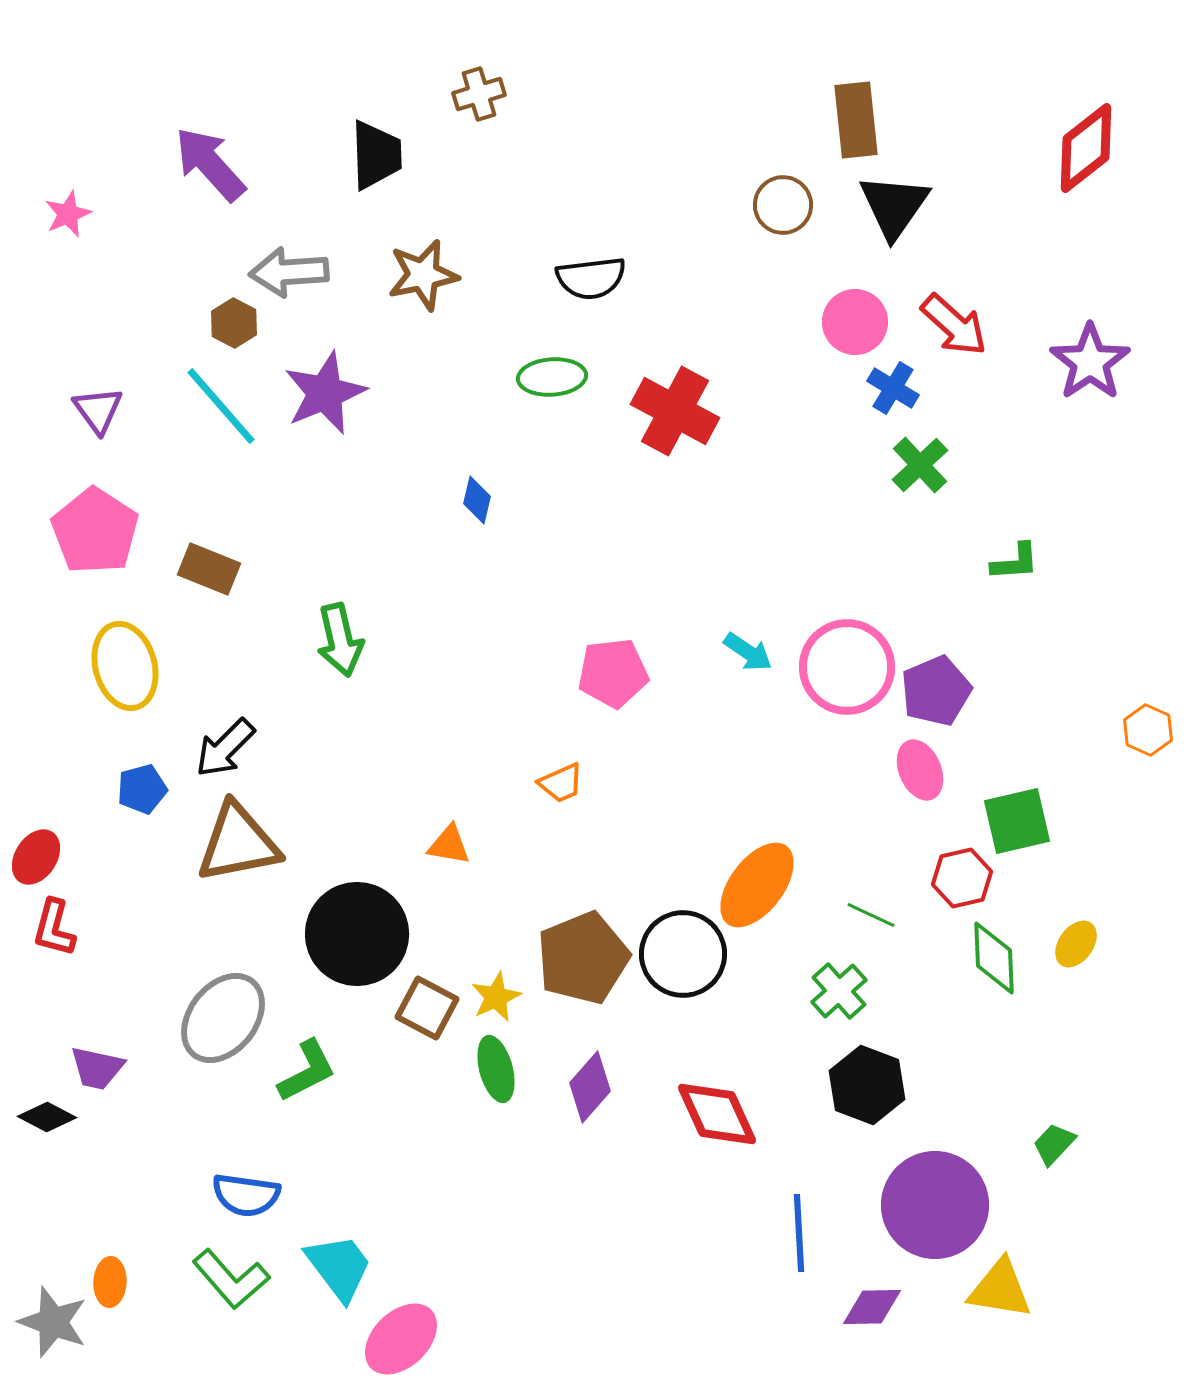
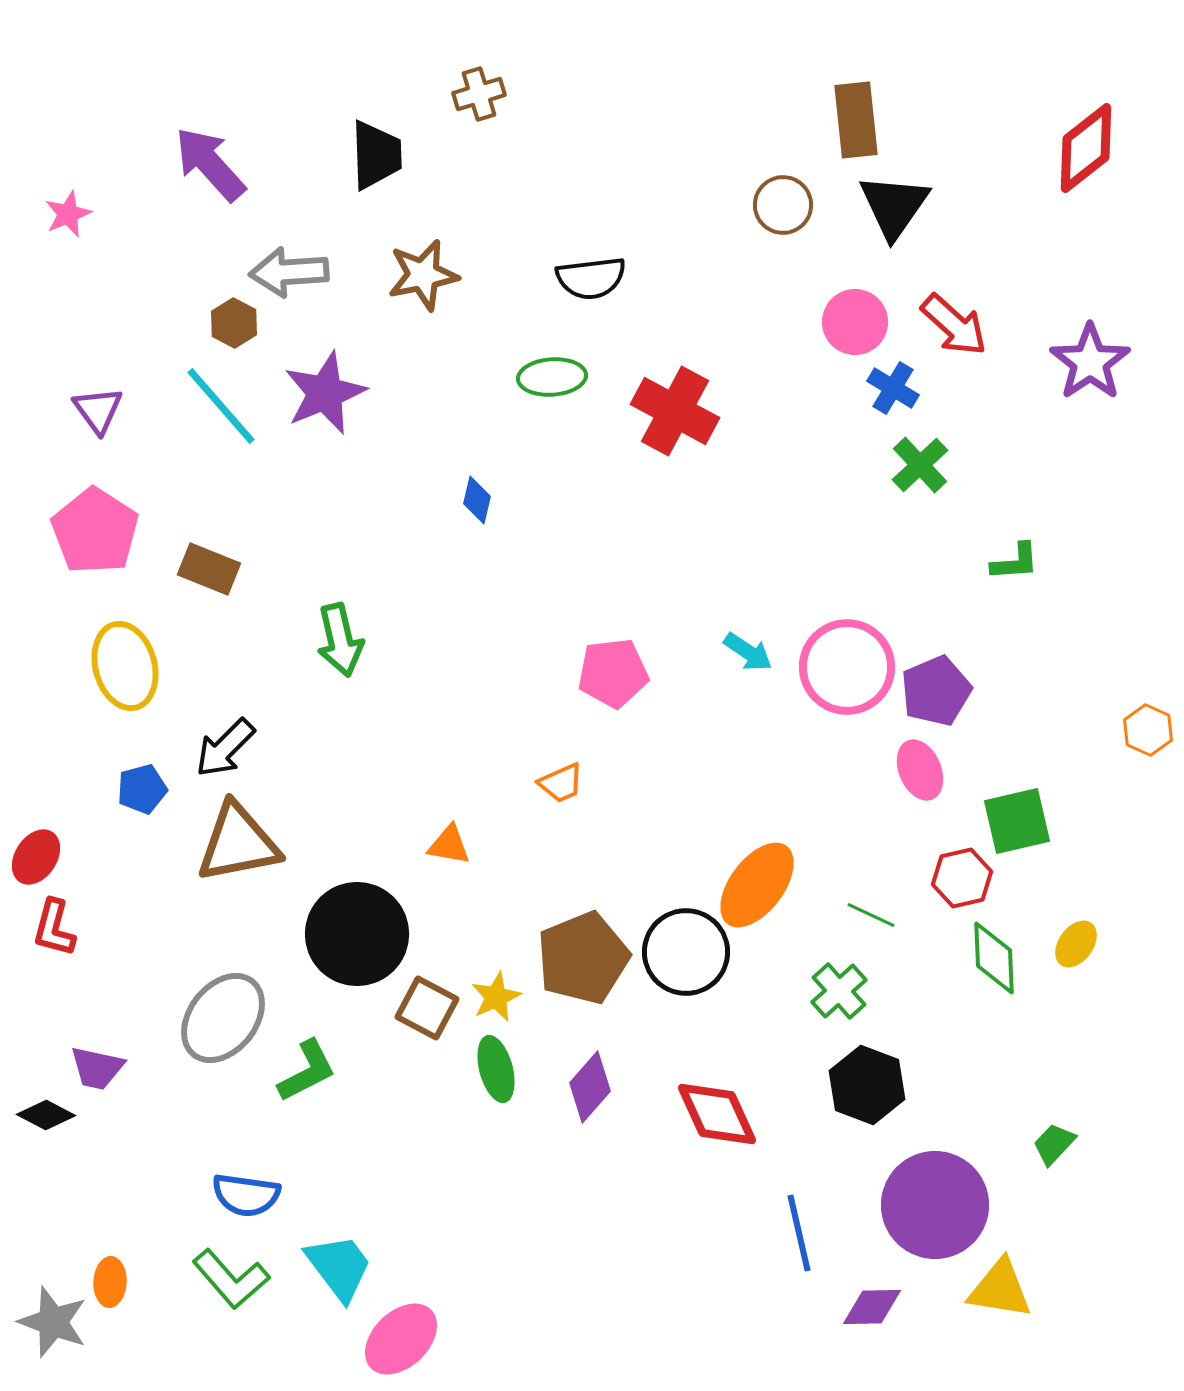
black circle at (683, 954): moved 3 px right, 2 px up
black diamond at (47, 1117): moved 1 px left, 2 px up
blue line at (799, 1233): rotated 10 degrees counterclockwise
